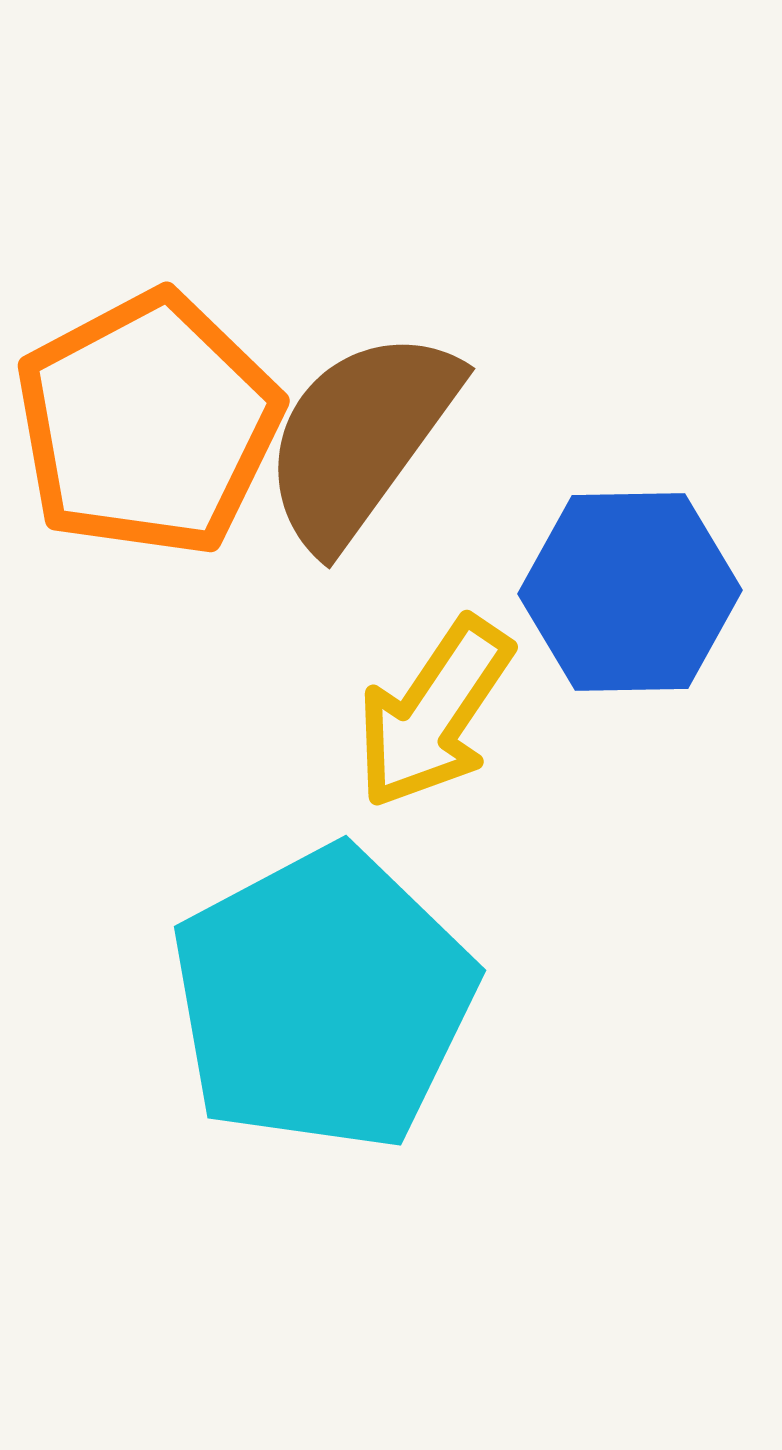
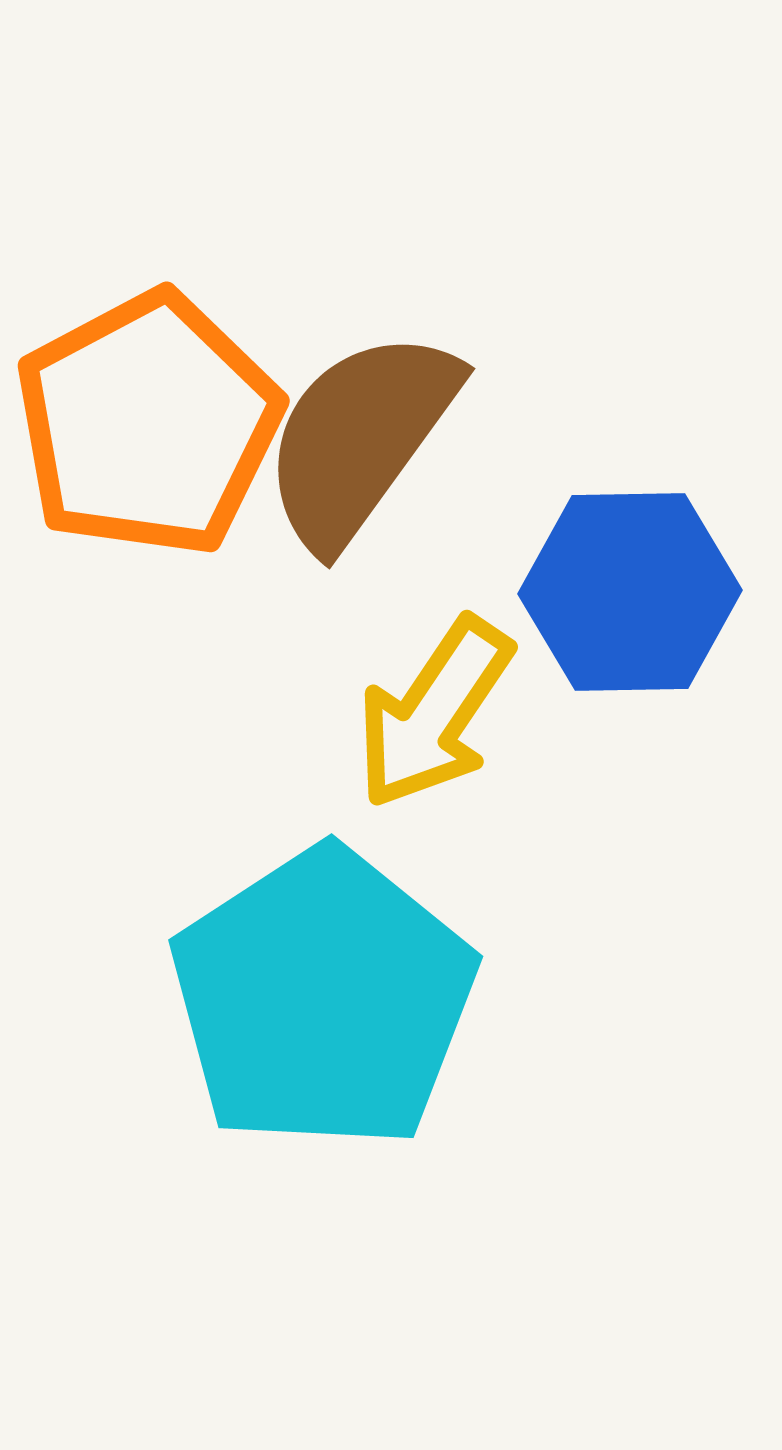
cyan pentagon: rotated 5 degrees counterclockwise
